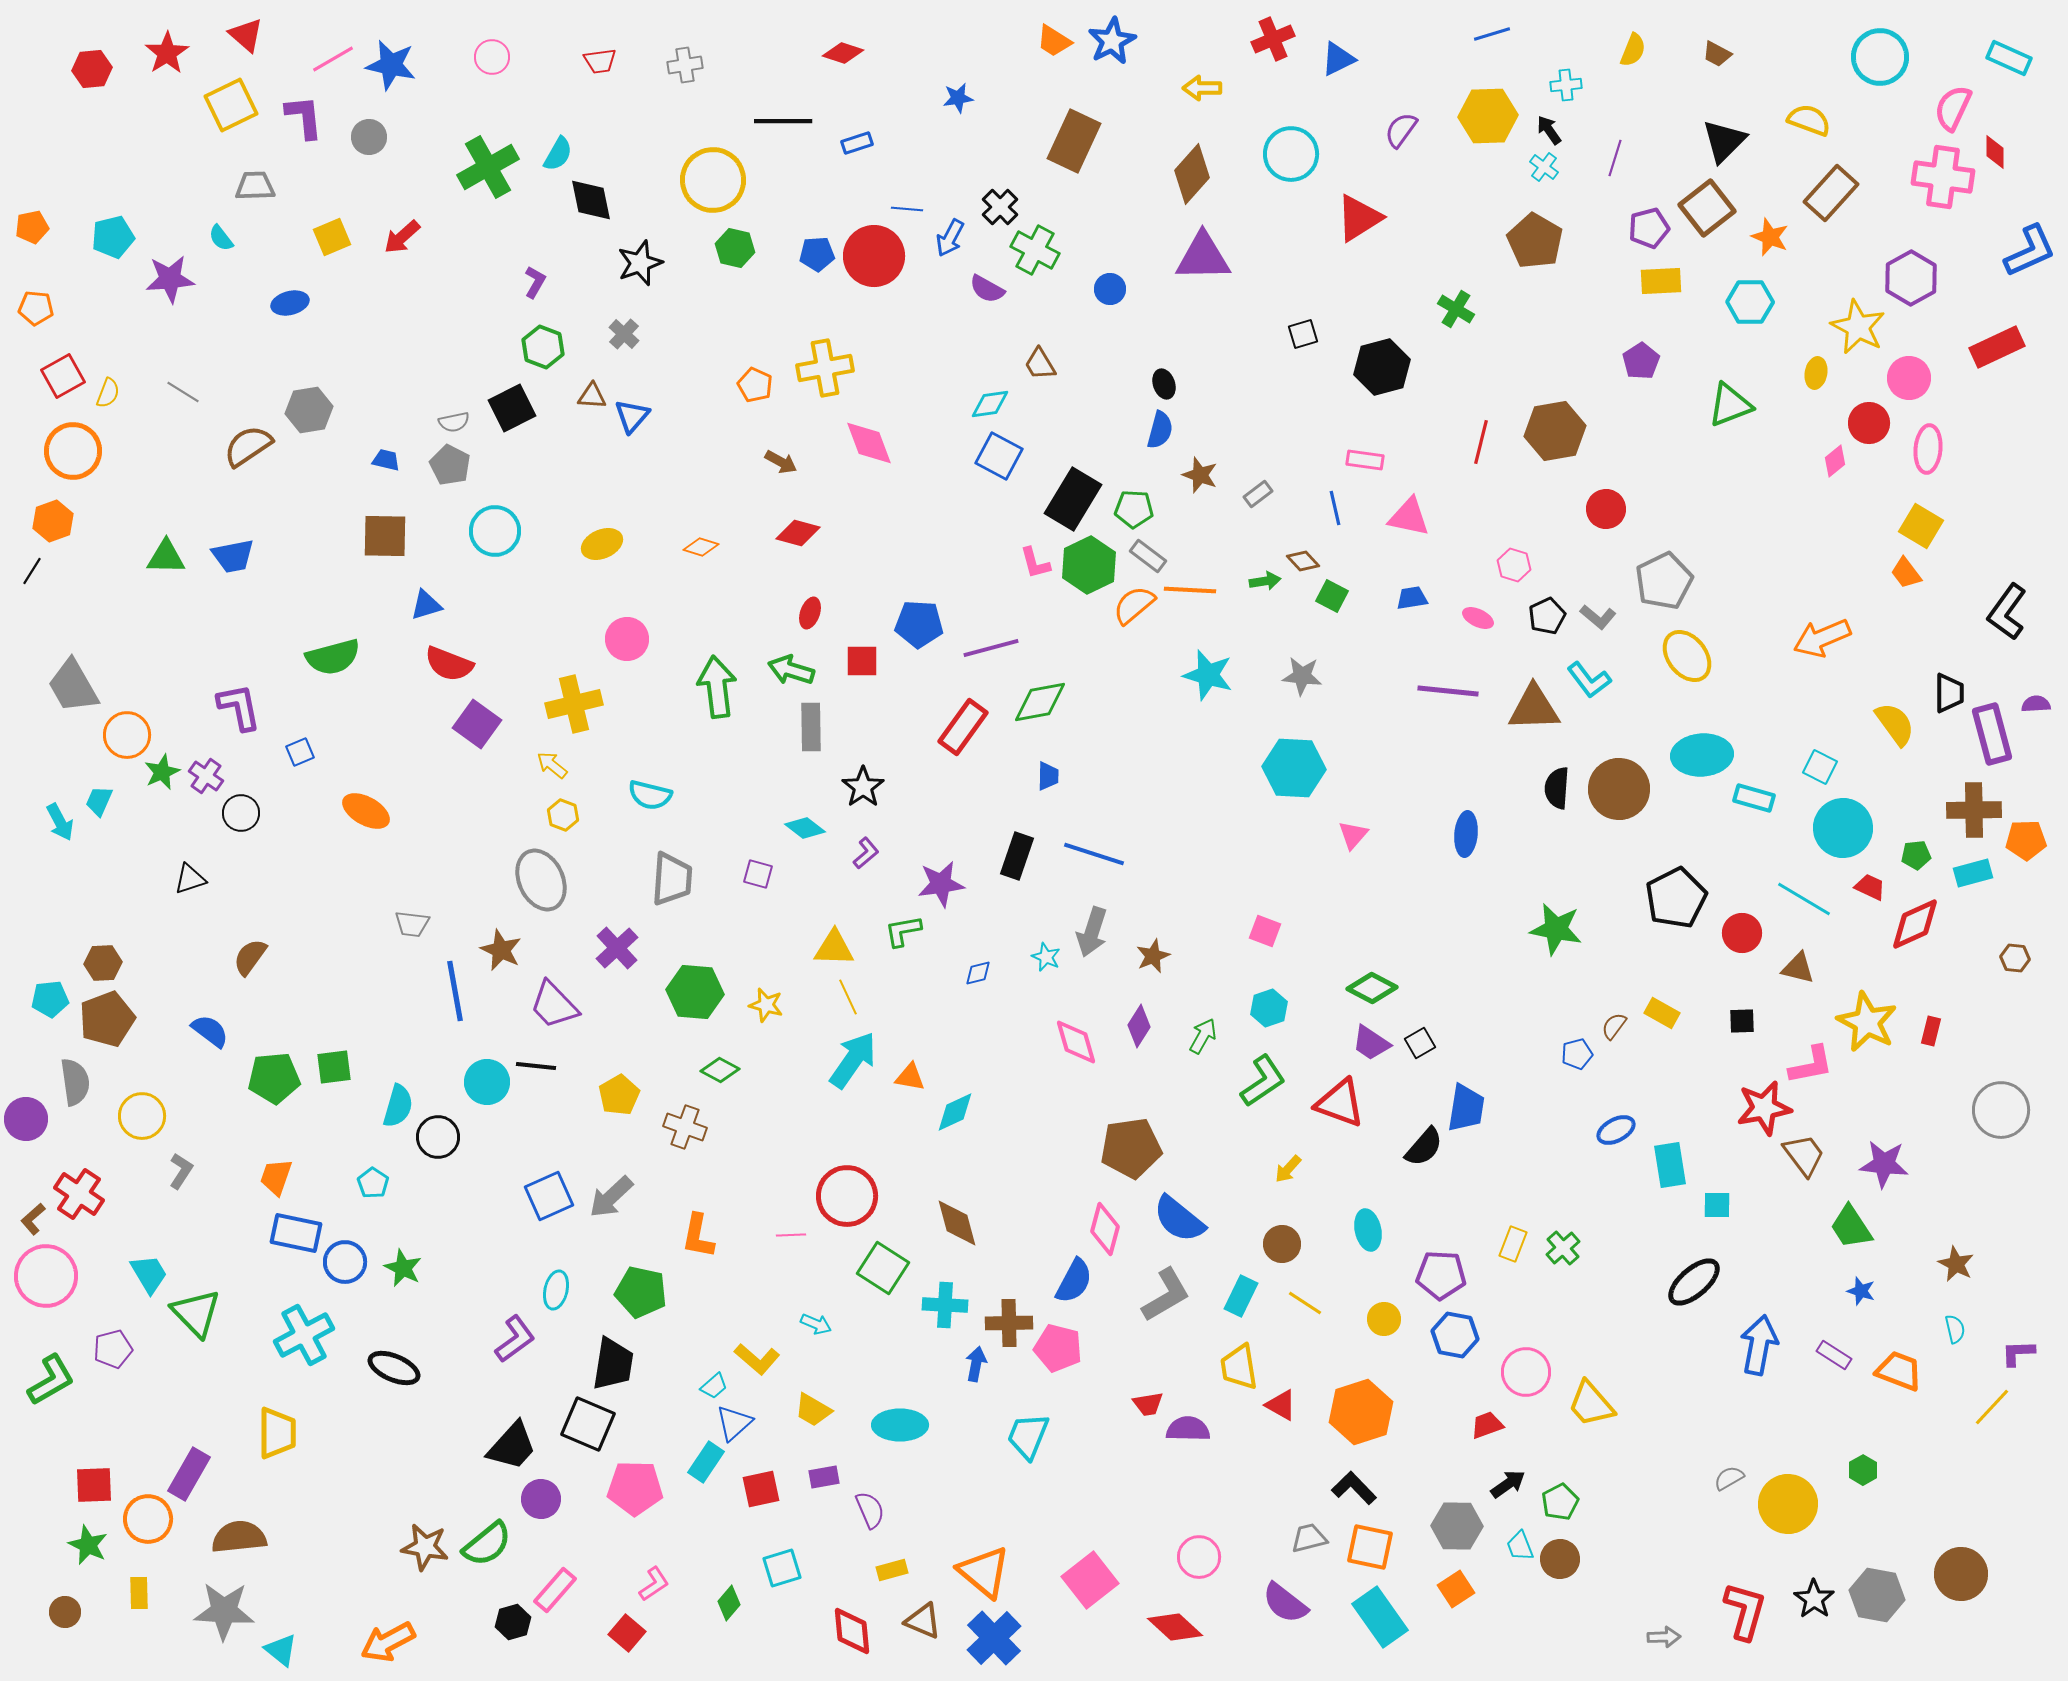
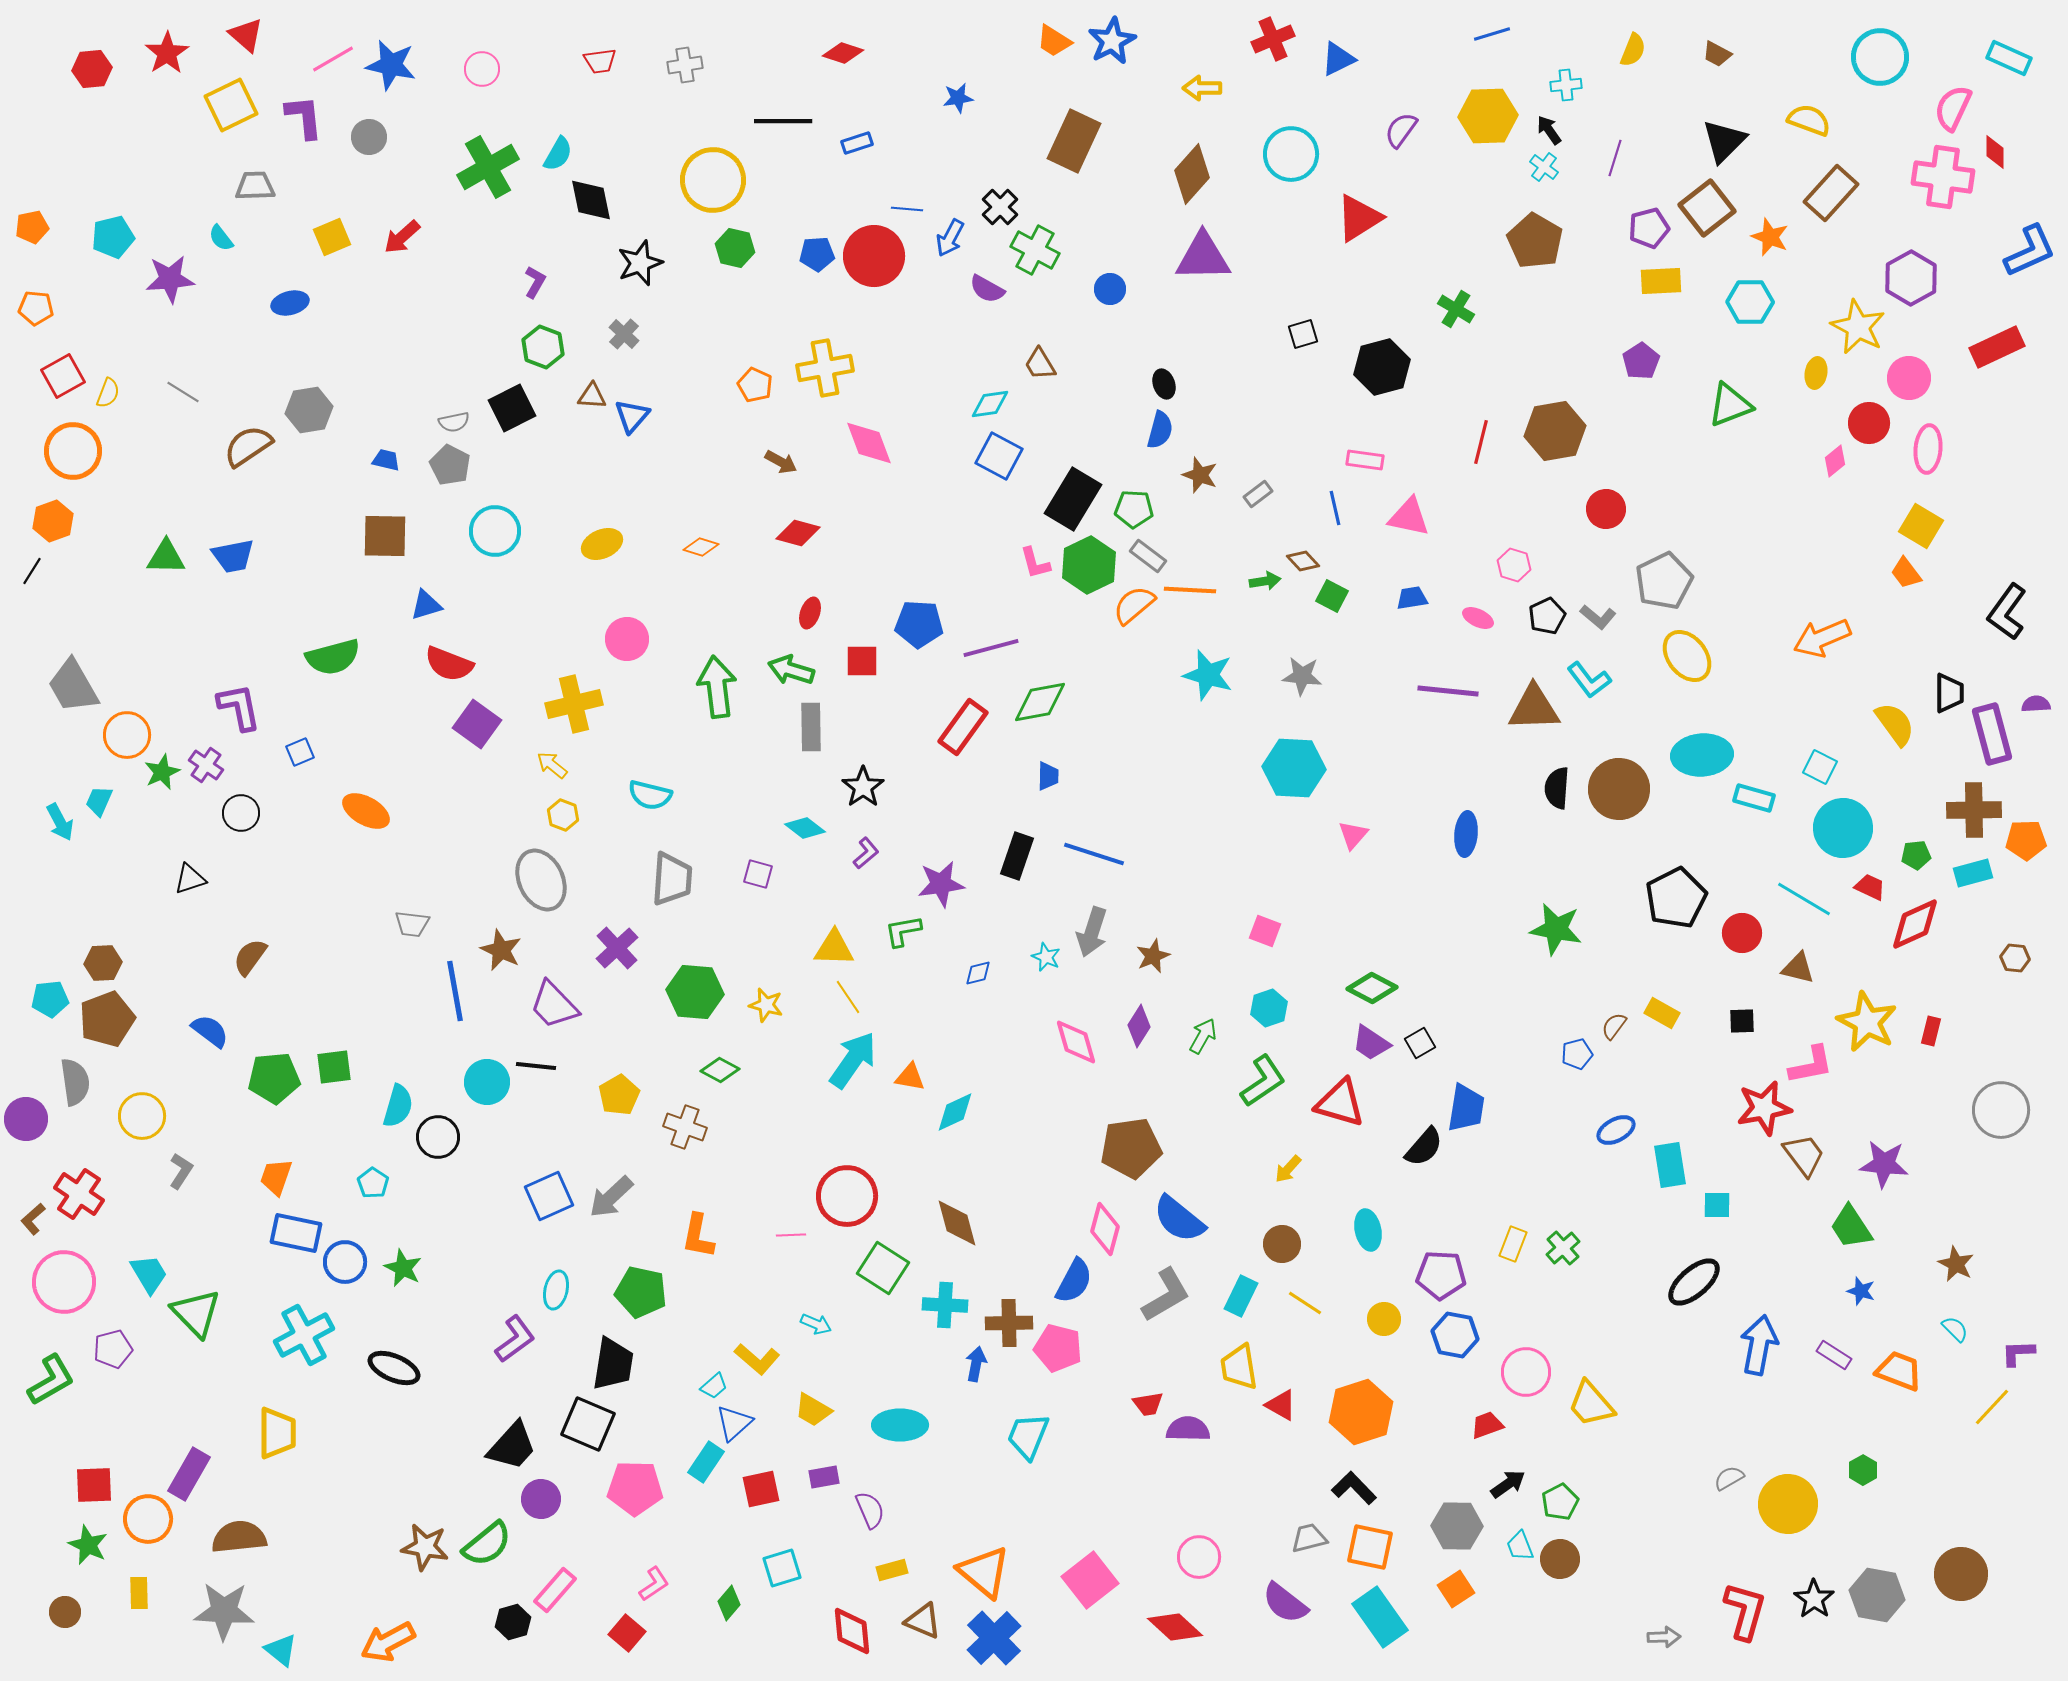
pink circle at (492, 57): moved 10 px left, 12 px down
purple cross at (206, 776): moved 11 px up
yellow line at (848, 997): rotated 9 degrees counterclockwise
red triangle at (1340, 1103): rotated 4 degrees counterclockwise
pink circle at (46, 1276): moved 18 px right, 6 px down
cyan semicircle at (1955, 1329): rotated 32 degrees counterclockwise
